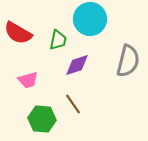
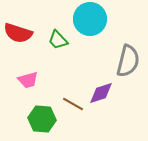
red semicircle: rotated 12 degrees counterclockwise
green trapezoid: rotated 125 degrees clockwise
purple diamond: moved 24 px right, 28 px down
brown line: rotated 25 degrees counterclockwise
